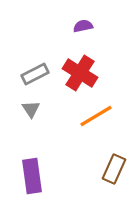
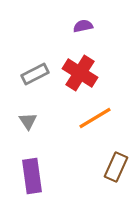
gray triangle: moved 3 px left, 12 px down
orange line: moved 1 px left, 2 px down
brown rectangle: moved 2 px right, 2 px up
